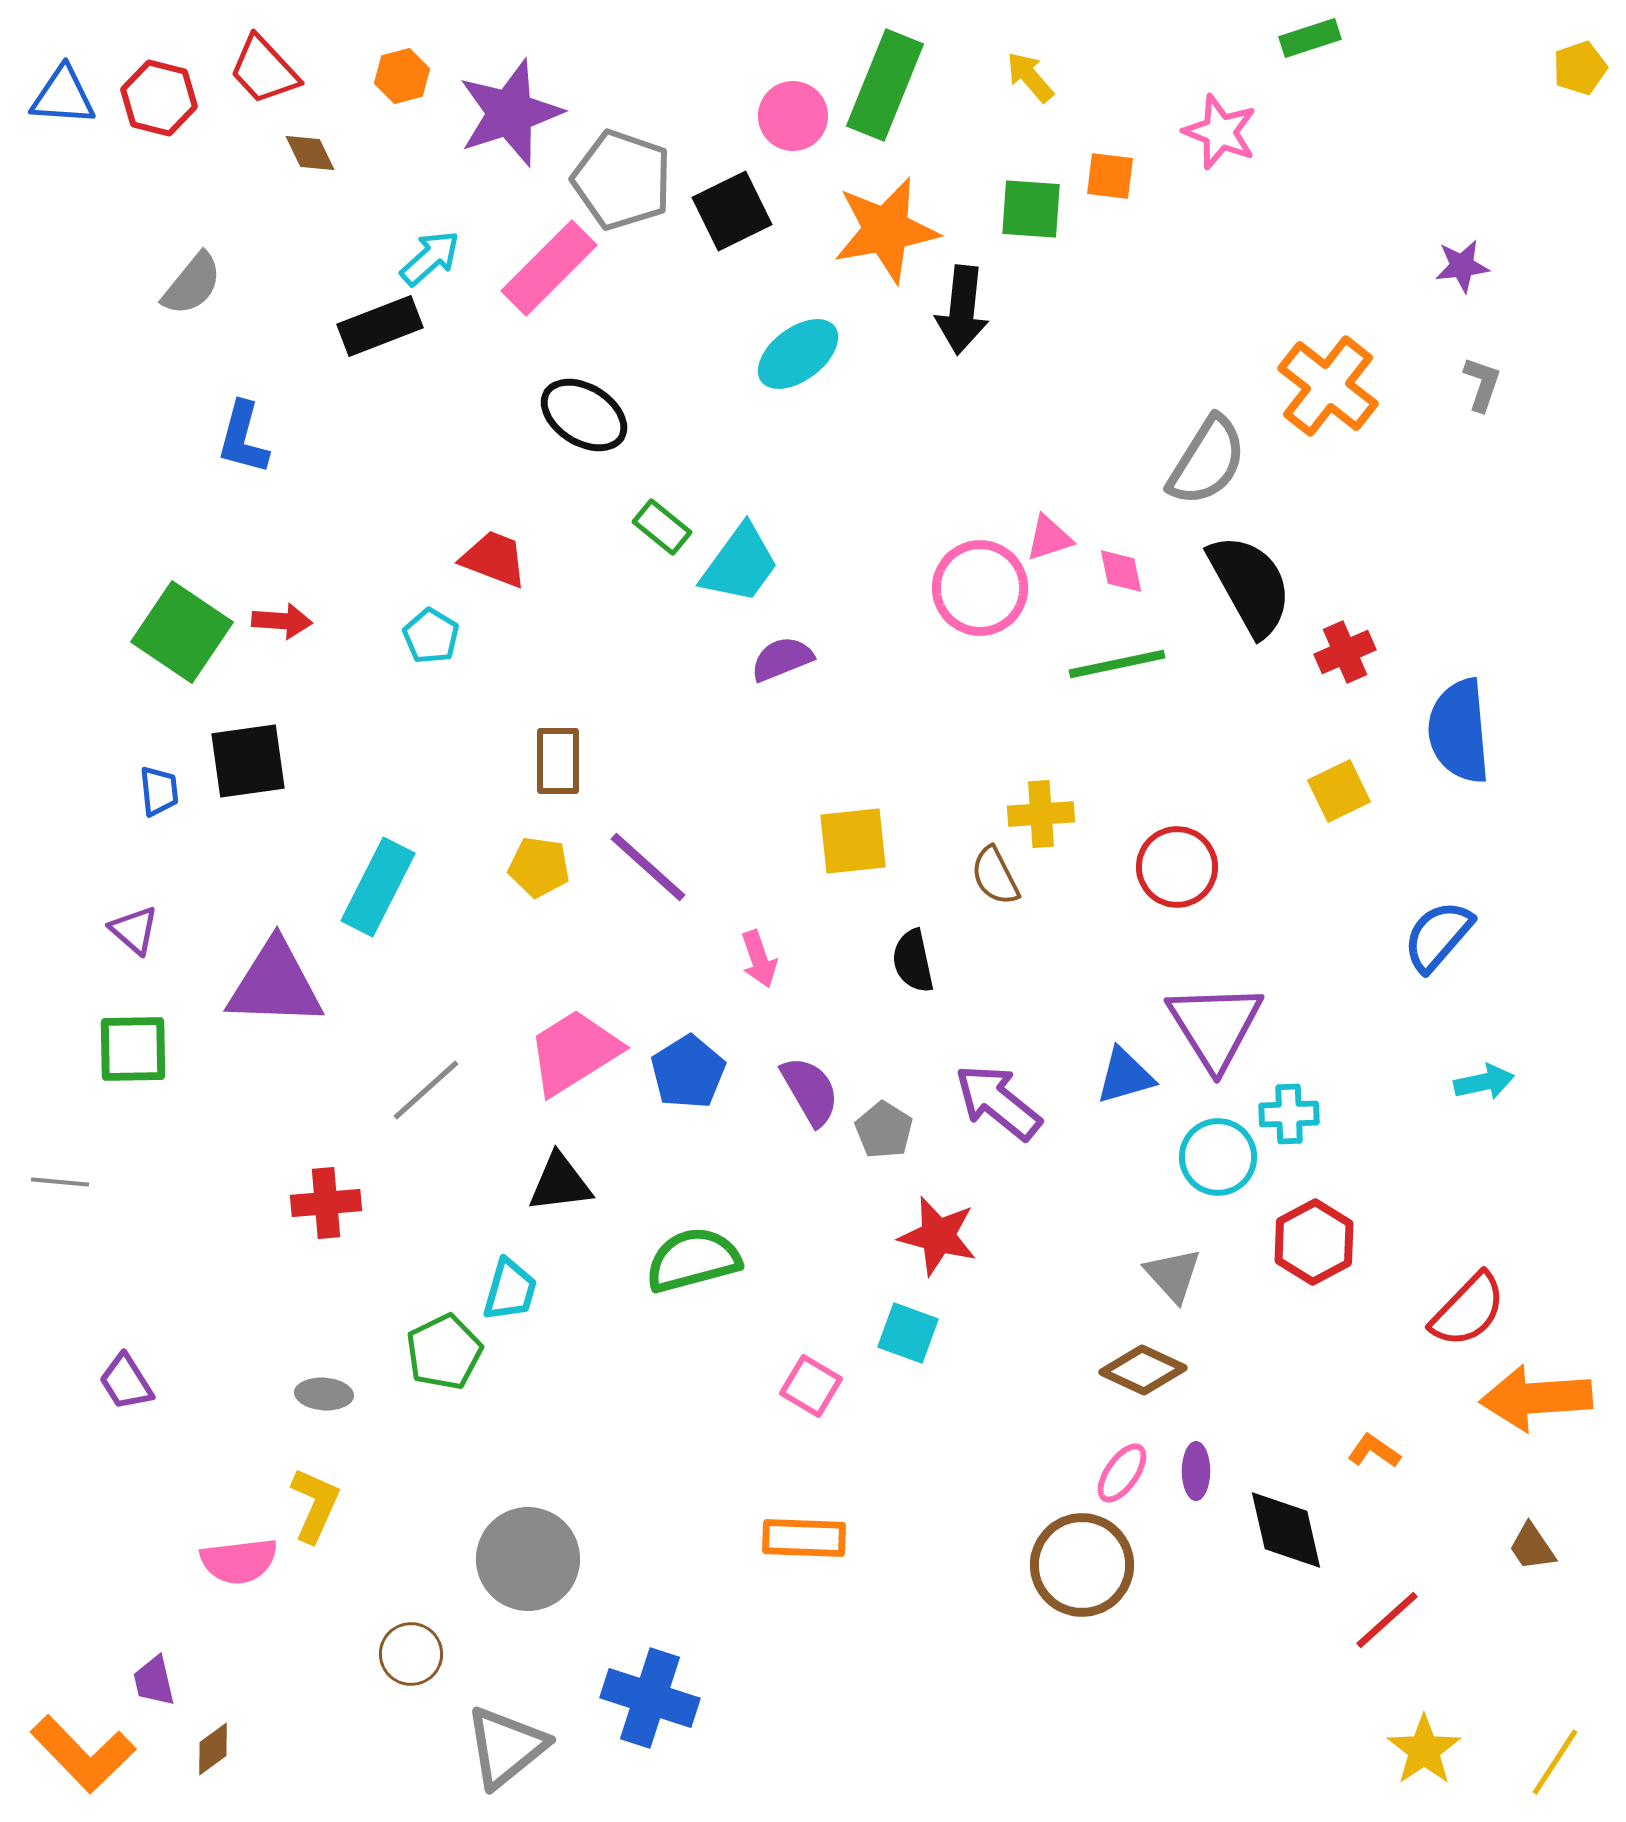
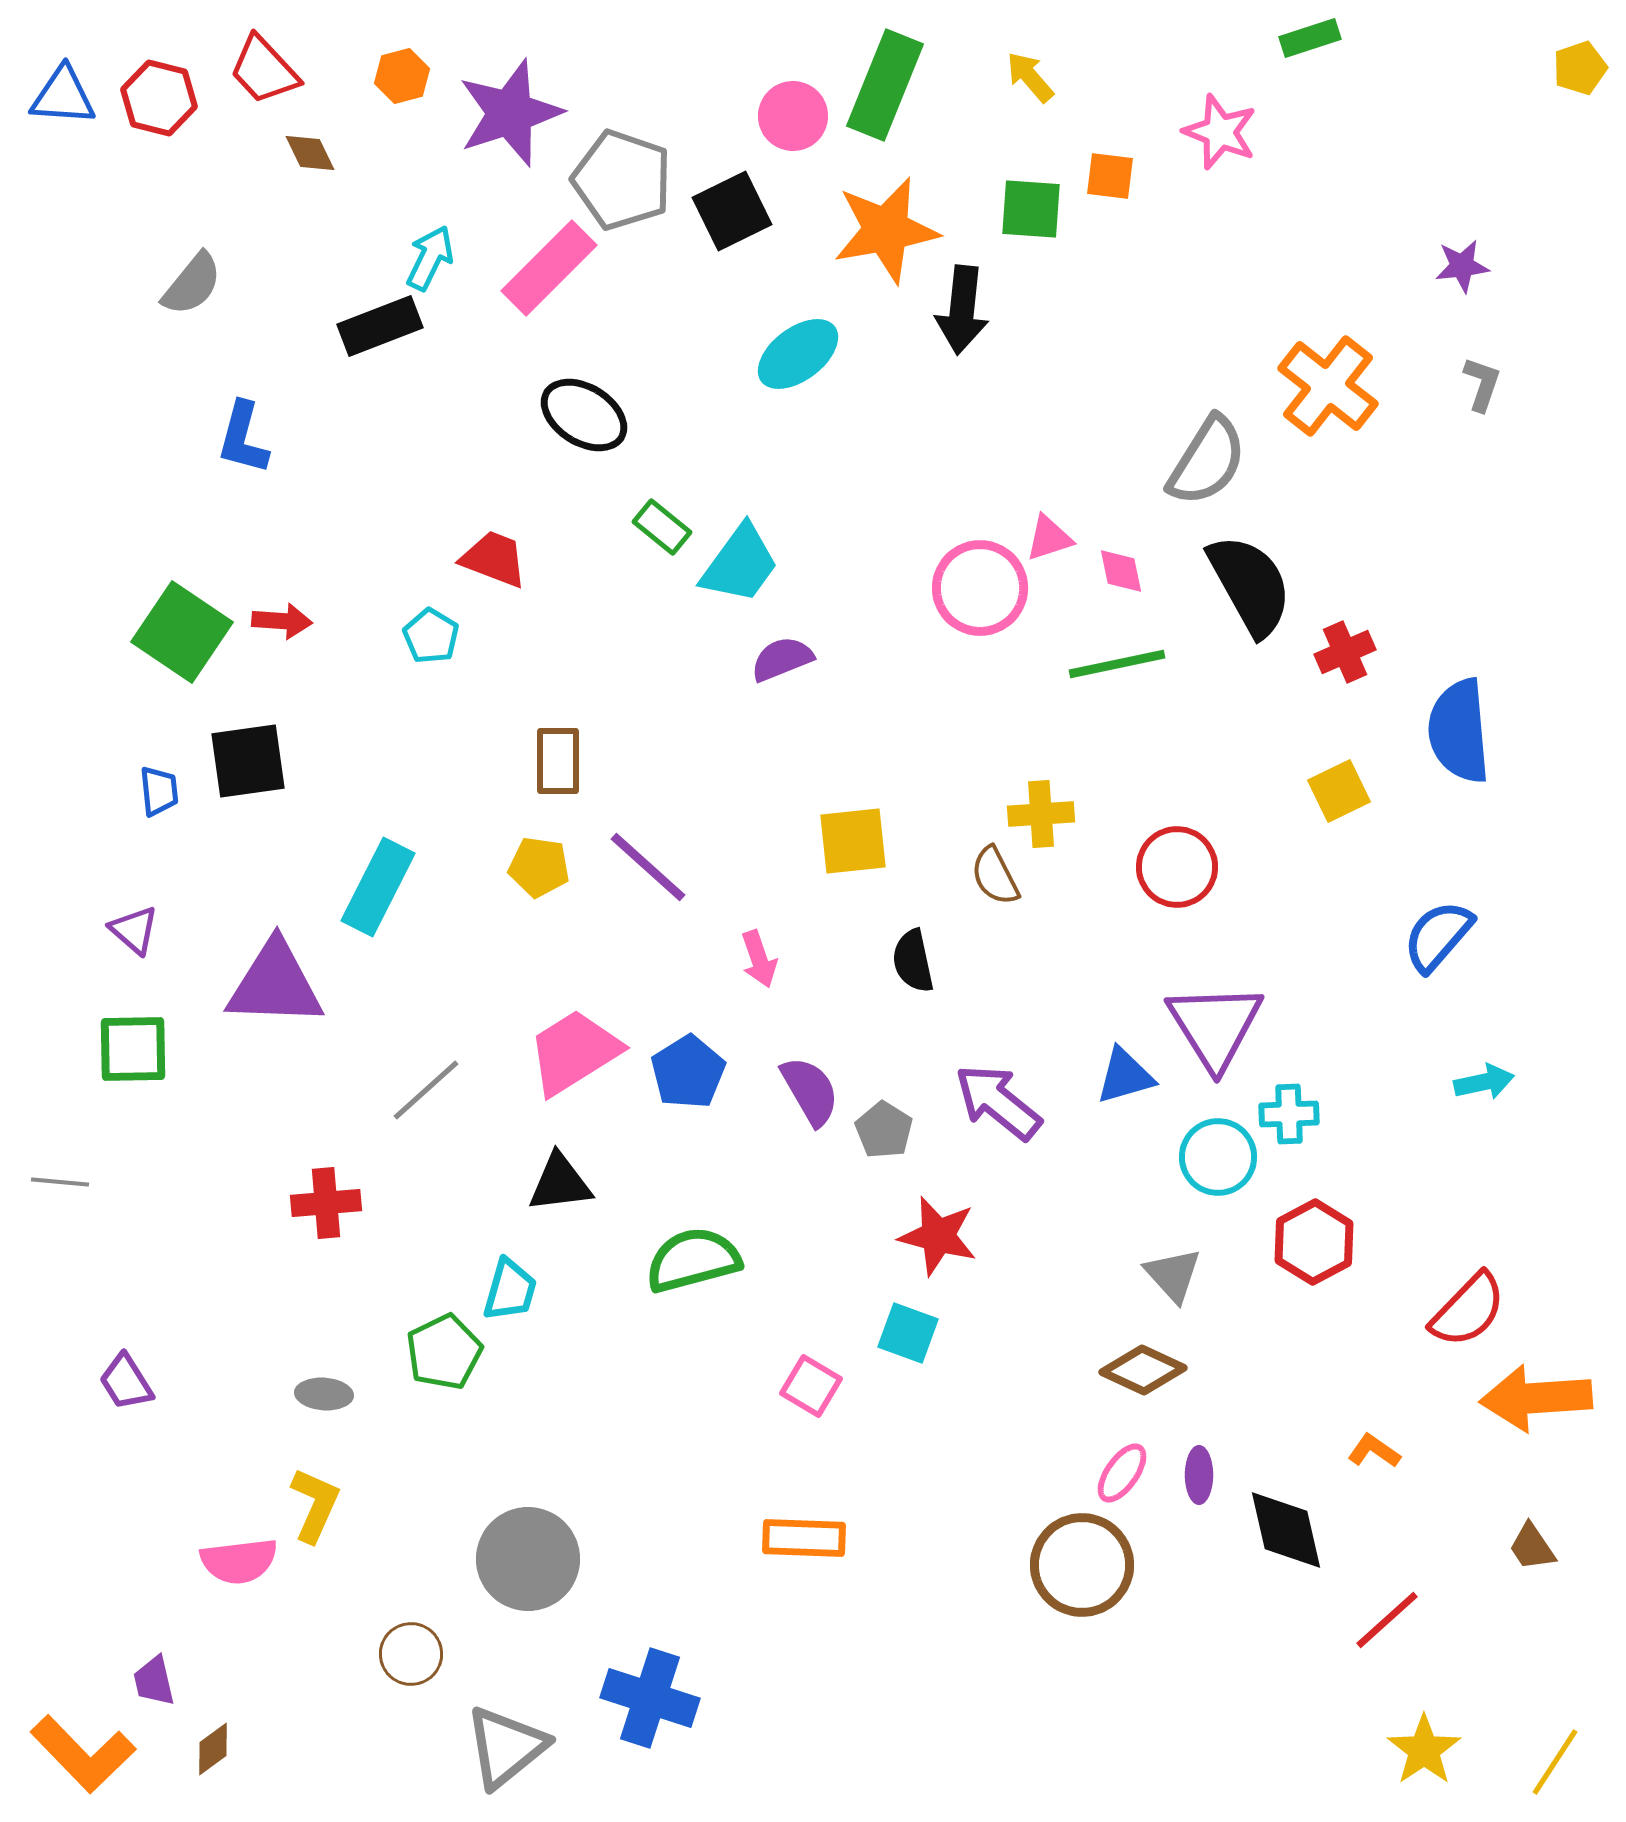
cyan arrow at (430, 258): rotated 22 degrees counterclockwise
purple ellipse at (1196, 1471): moved 3 px right, 4 px down
